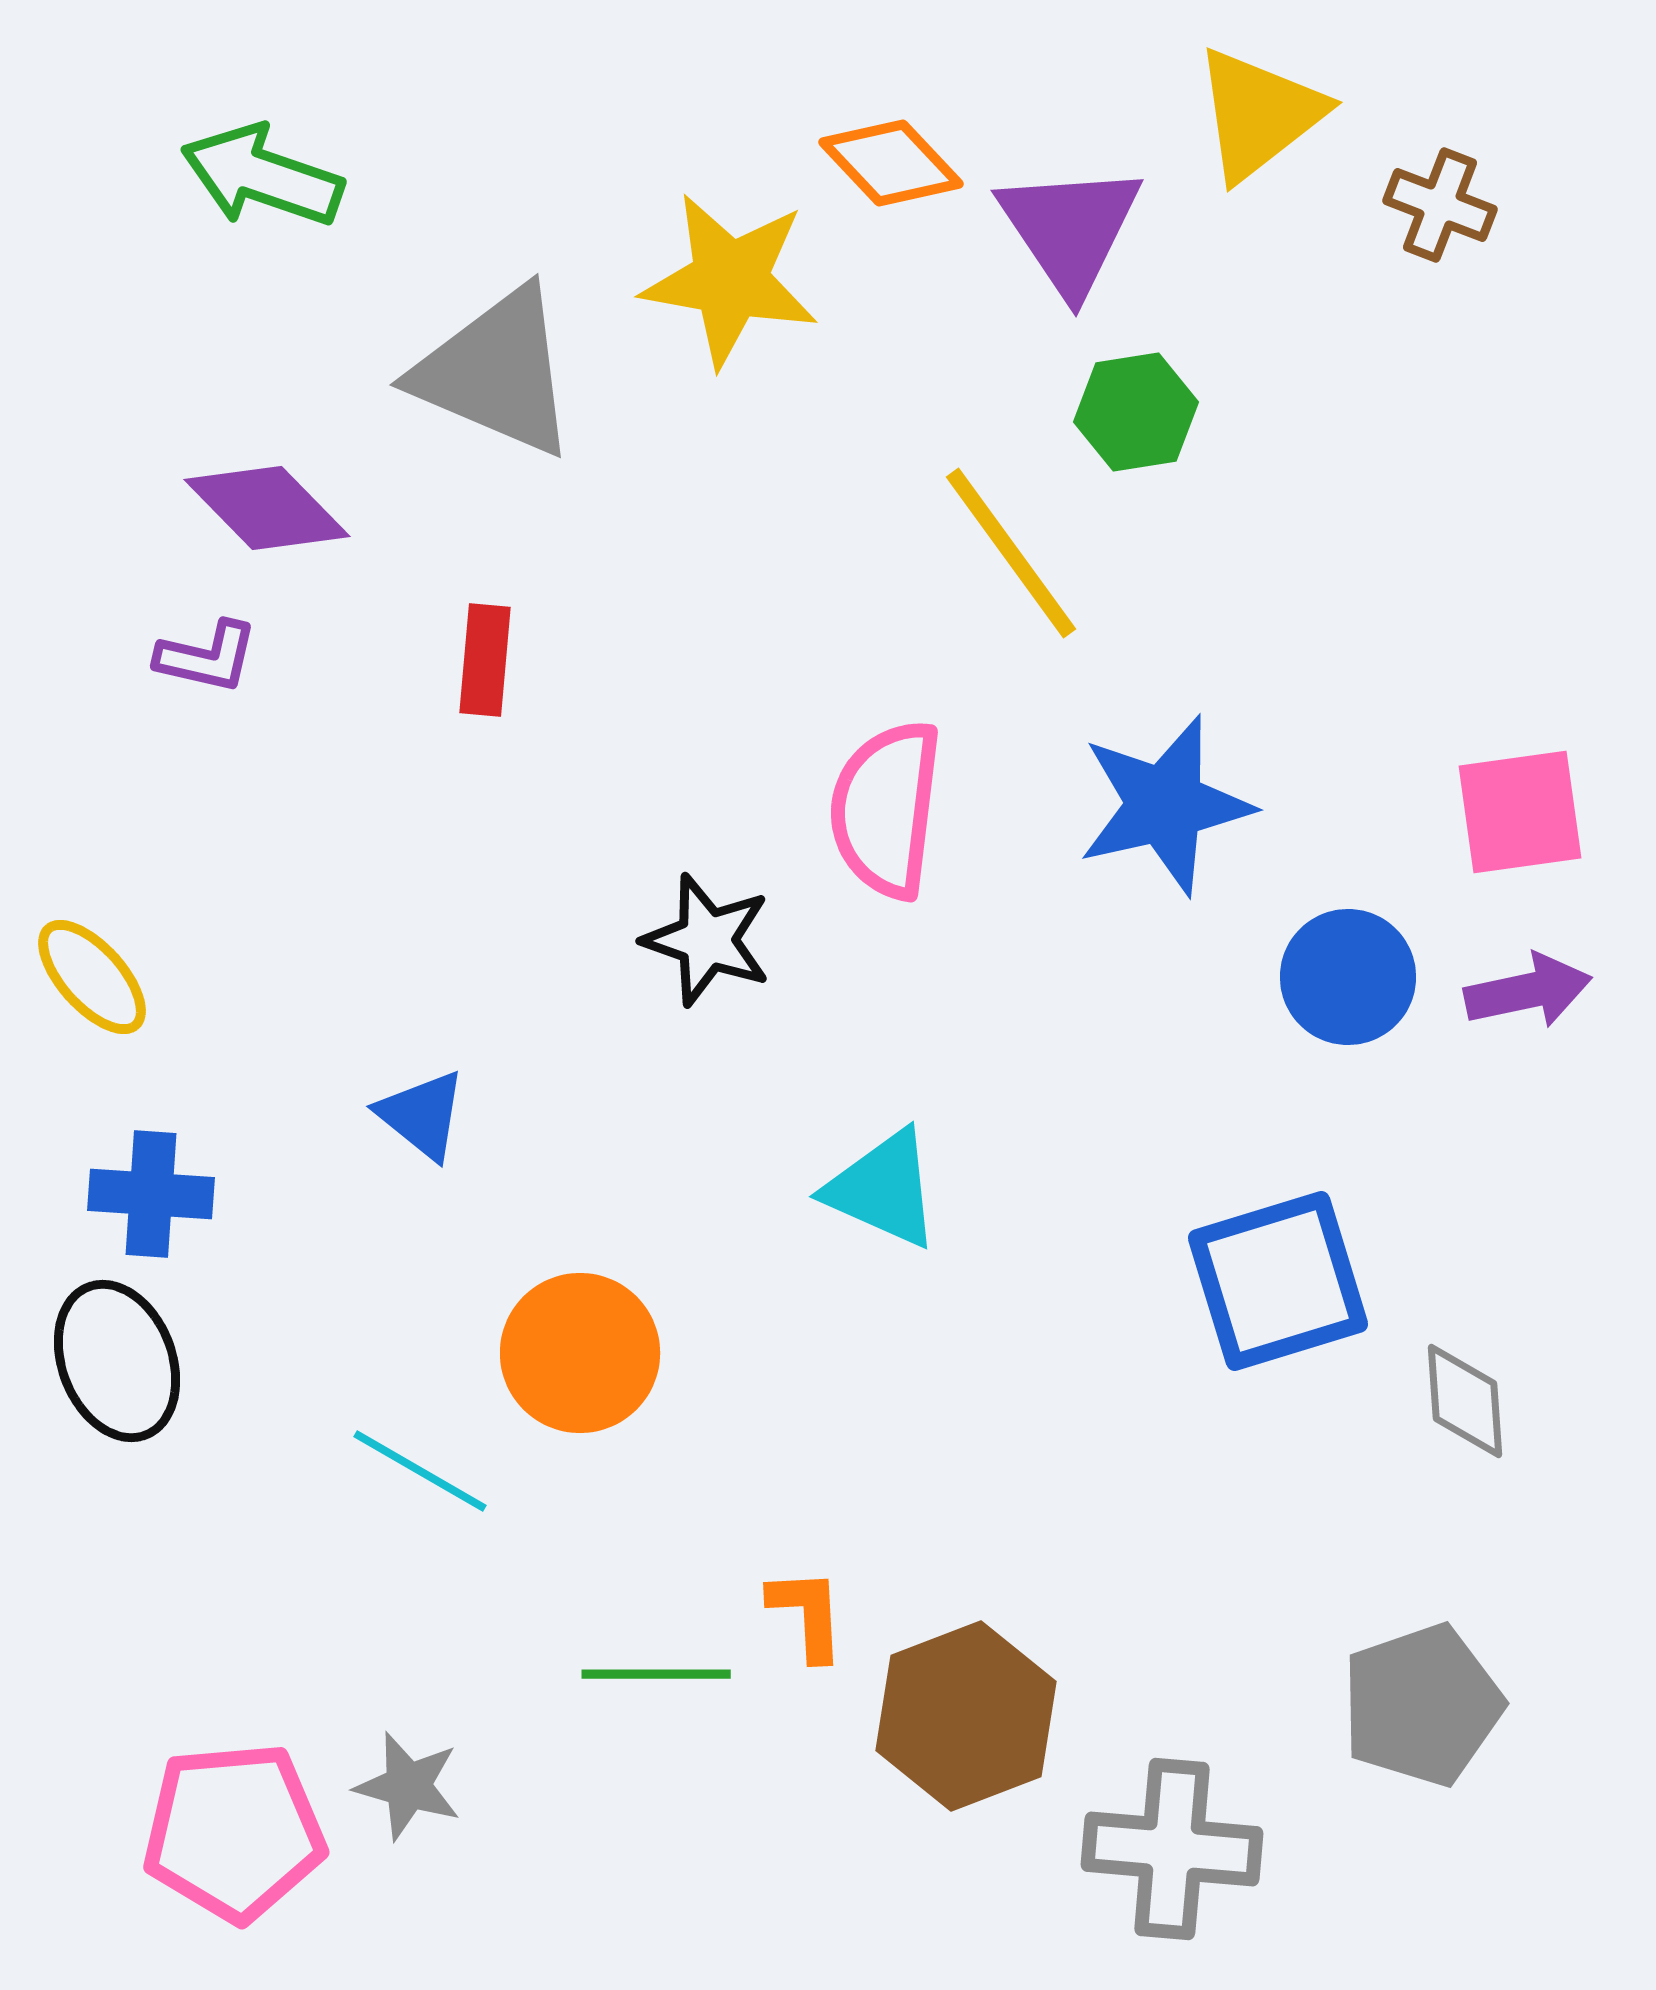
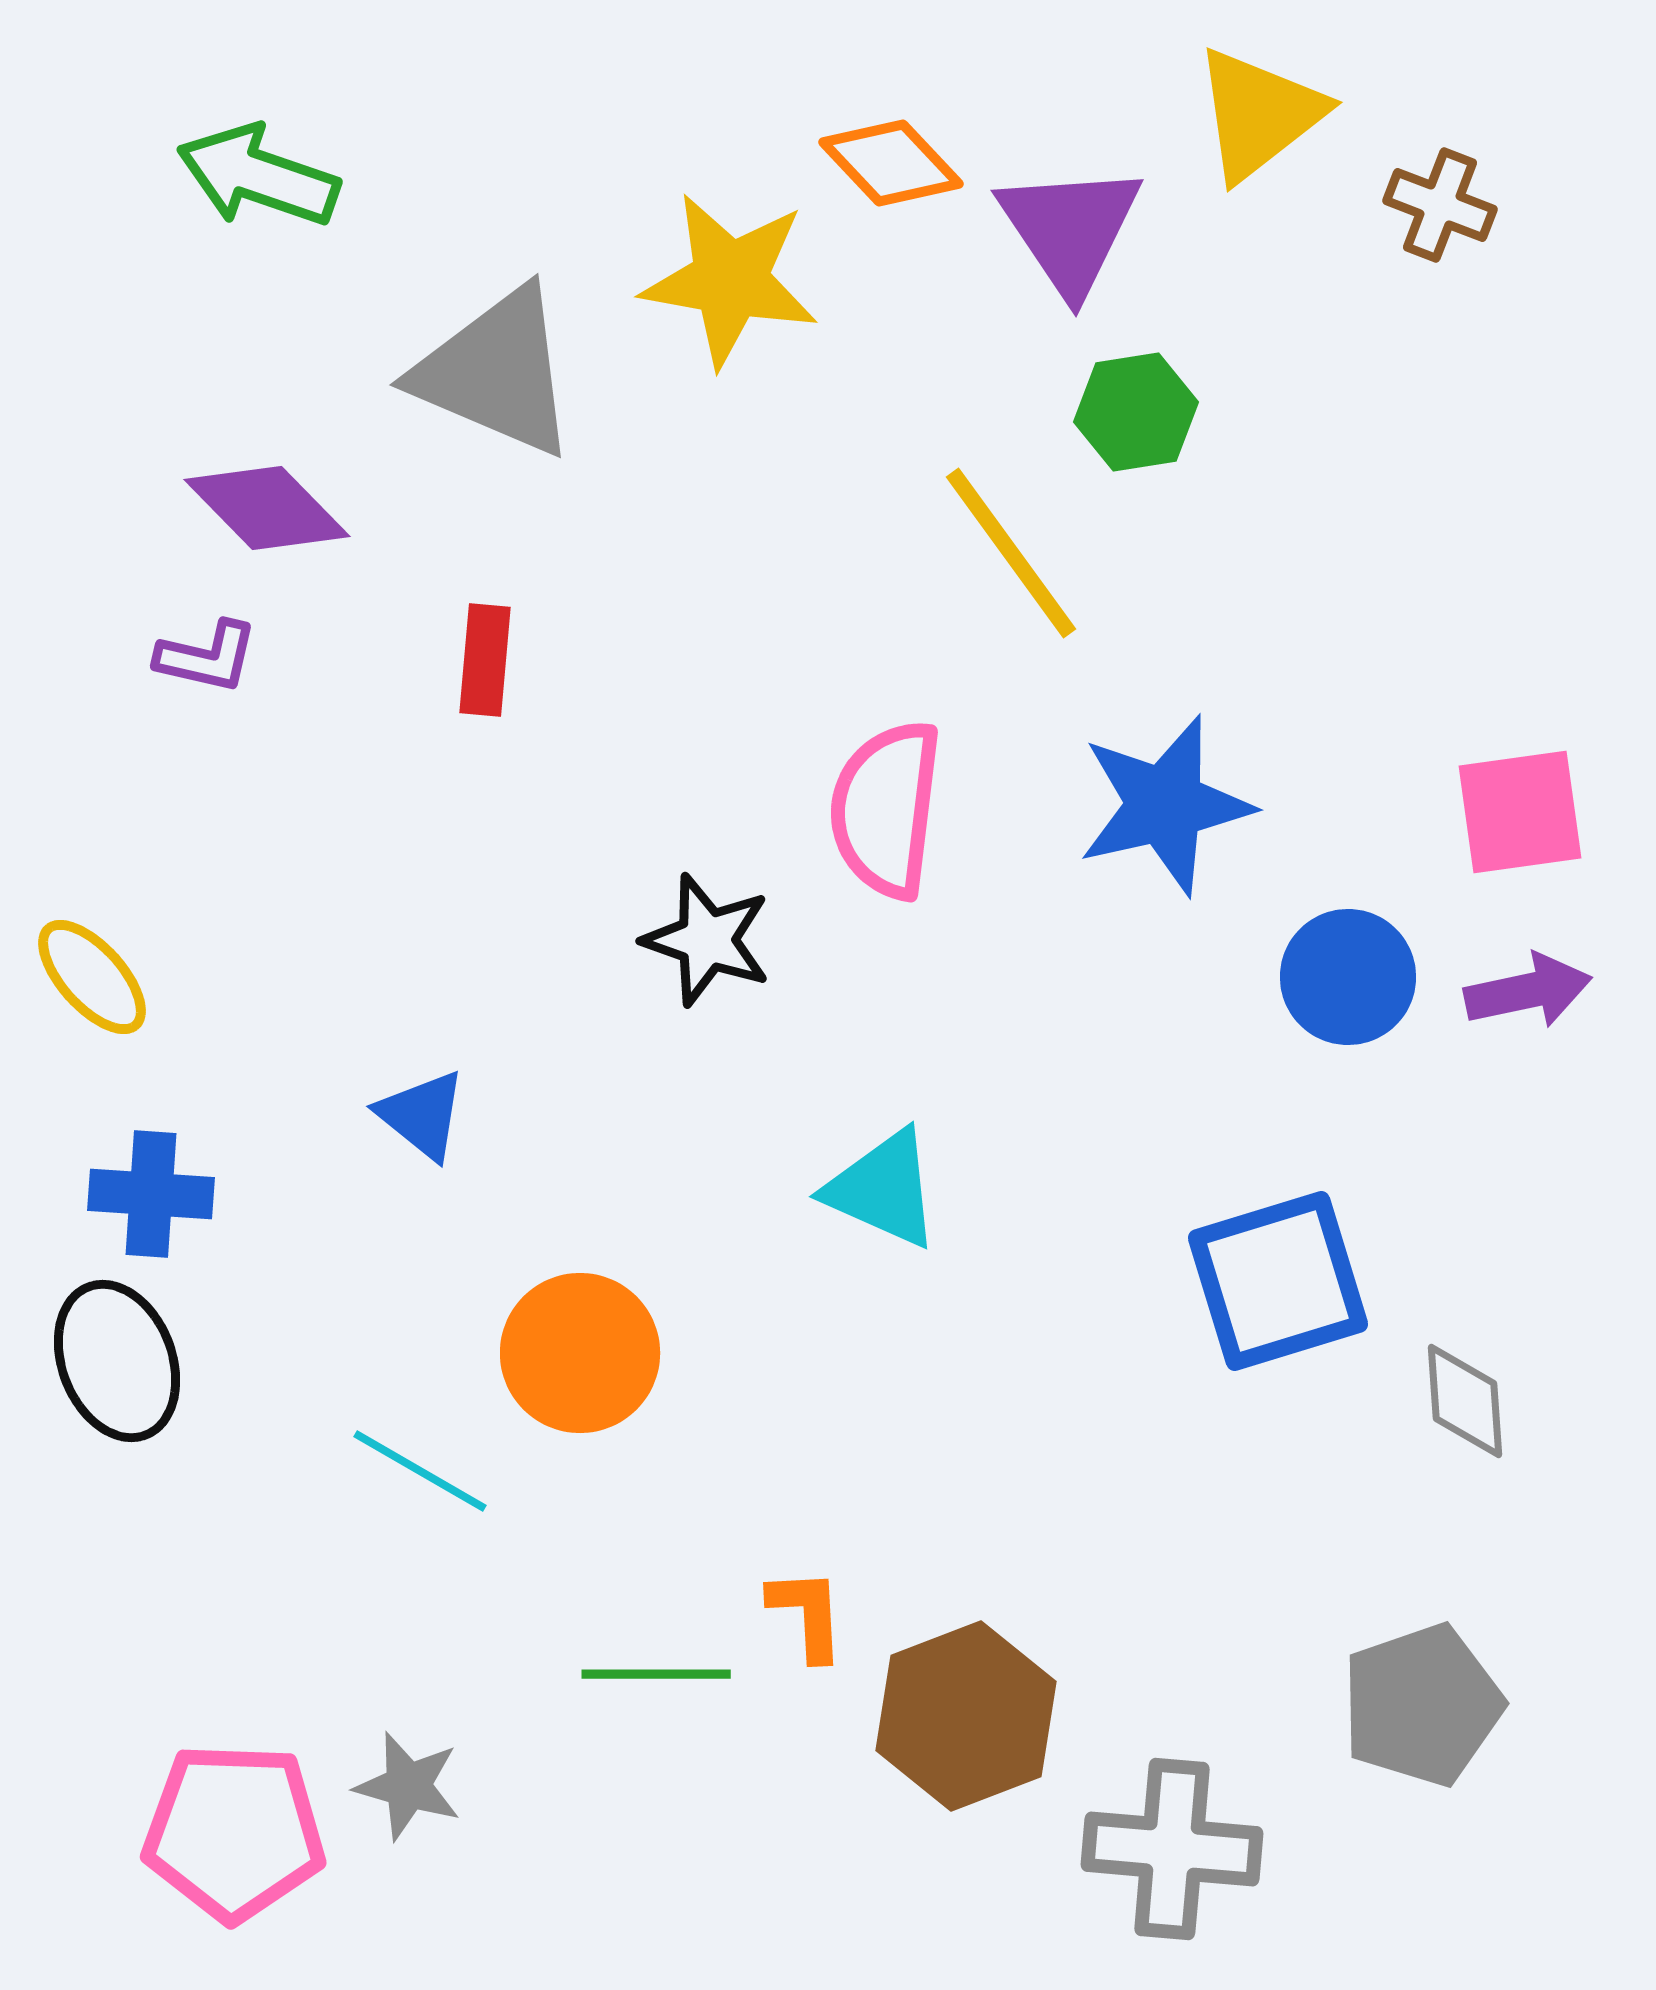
green arrow: moved 4 px left
pink pentagon: rotated 7 degrees clockwise
